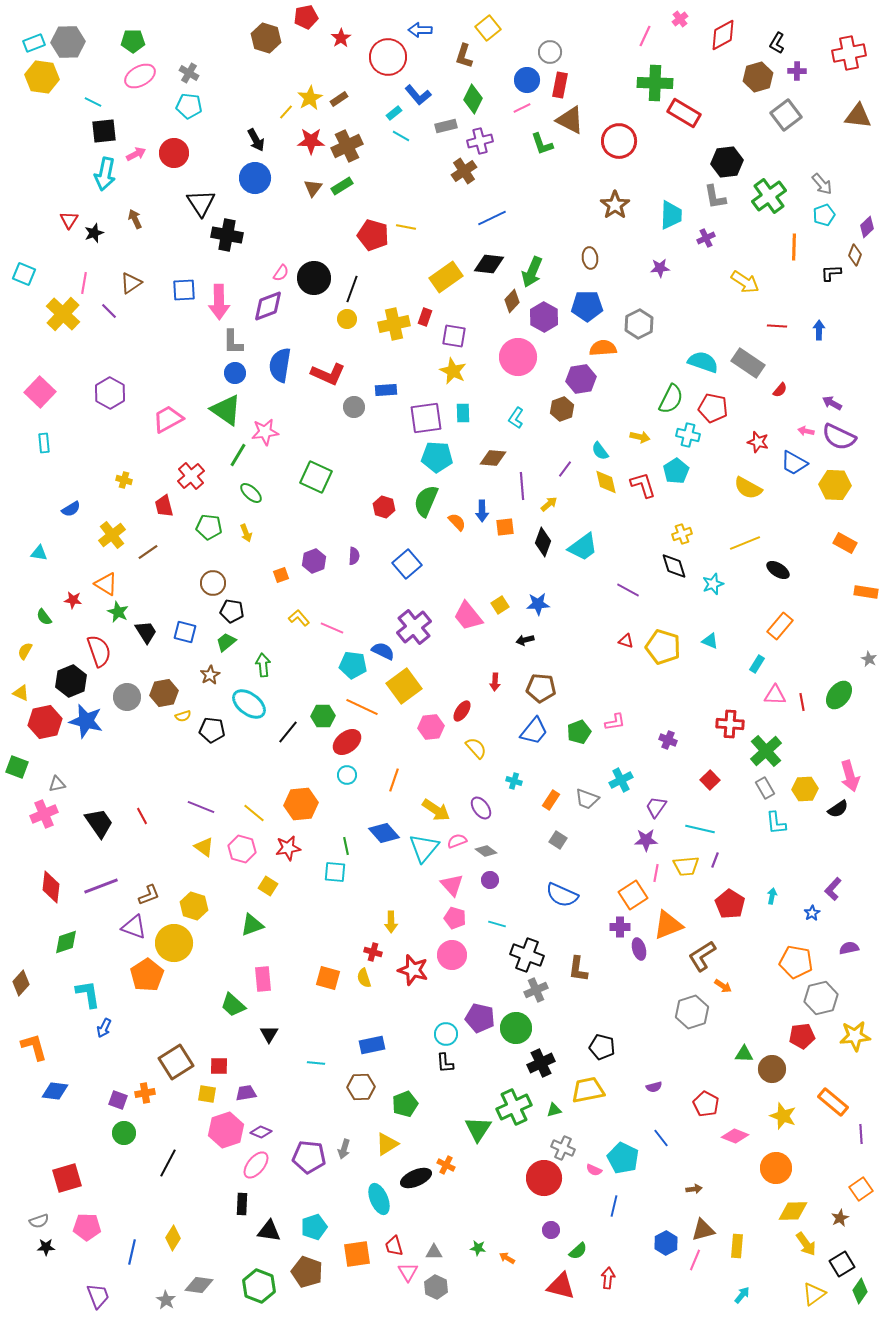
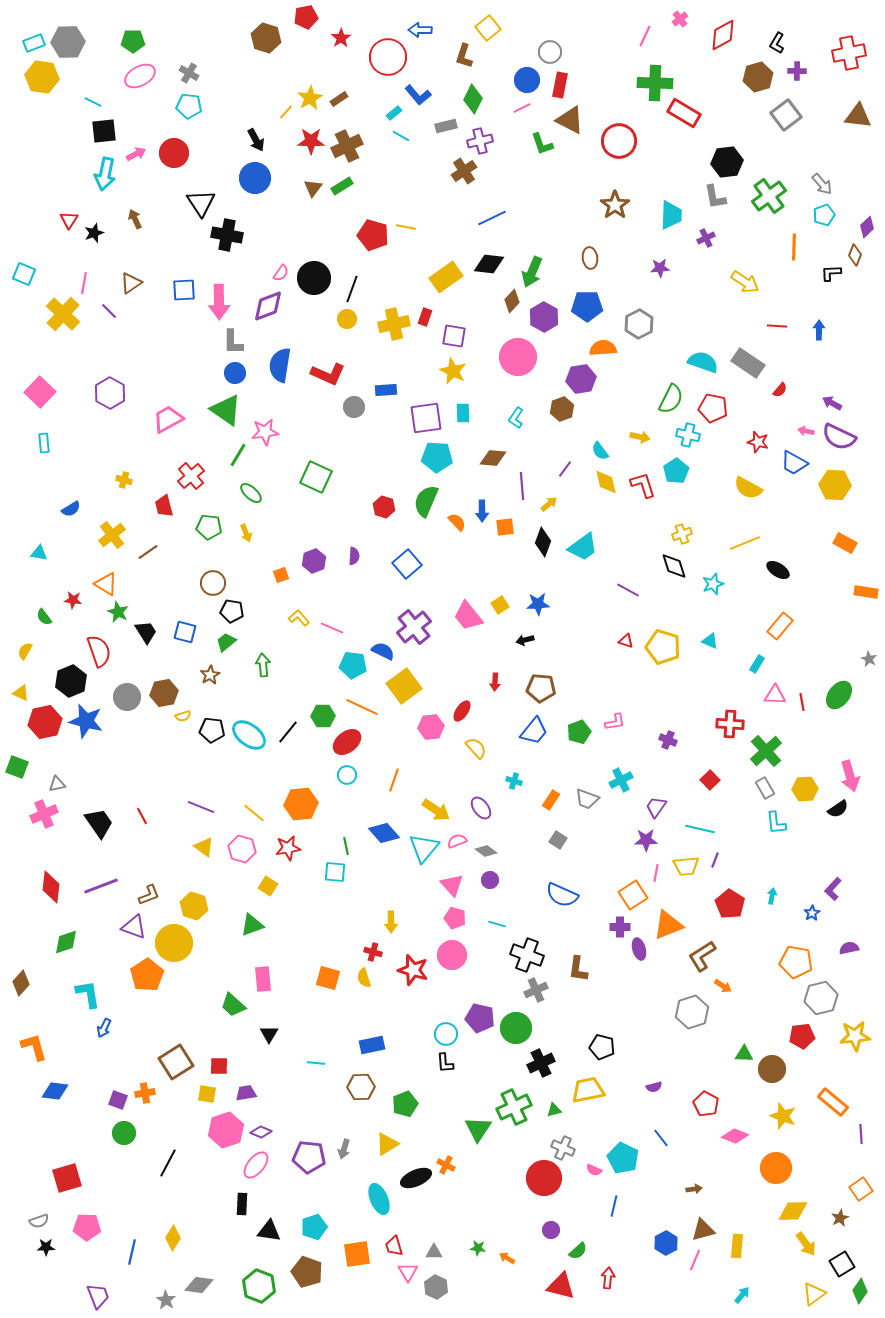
cyan ellipse at (249, 704): moved 31 px down
